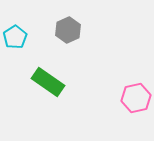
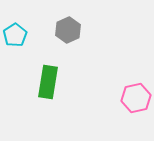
cyan pentagon: moved 2 px up
green rectangle: rotated 64 degrees clockwise
